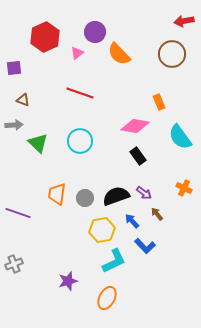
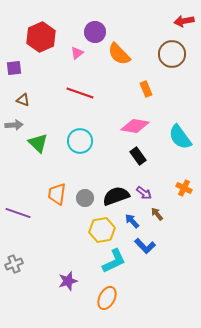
red hexagon: moved 4 px left
orange rectangle: moved 13 px left, 13 px up
